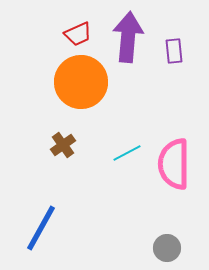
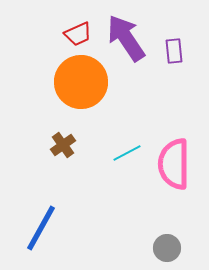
purple arrow: moved 2 px left, 1 px down; rotated 39 degrees counterclockwise
